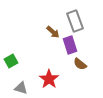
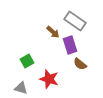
gray rectangle: rotated 35 degrees counterclockwise
green square: moved 16 px right
red star: rotated 18 degrees counterclockwise
